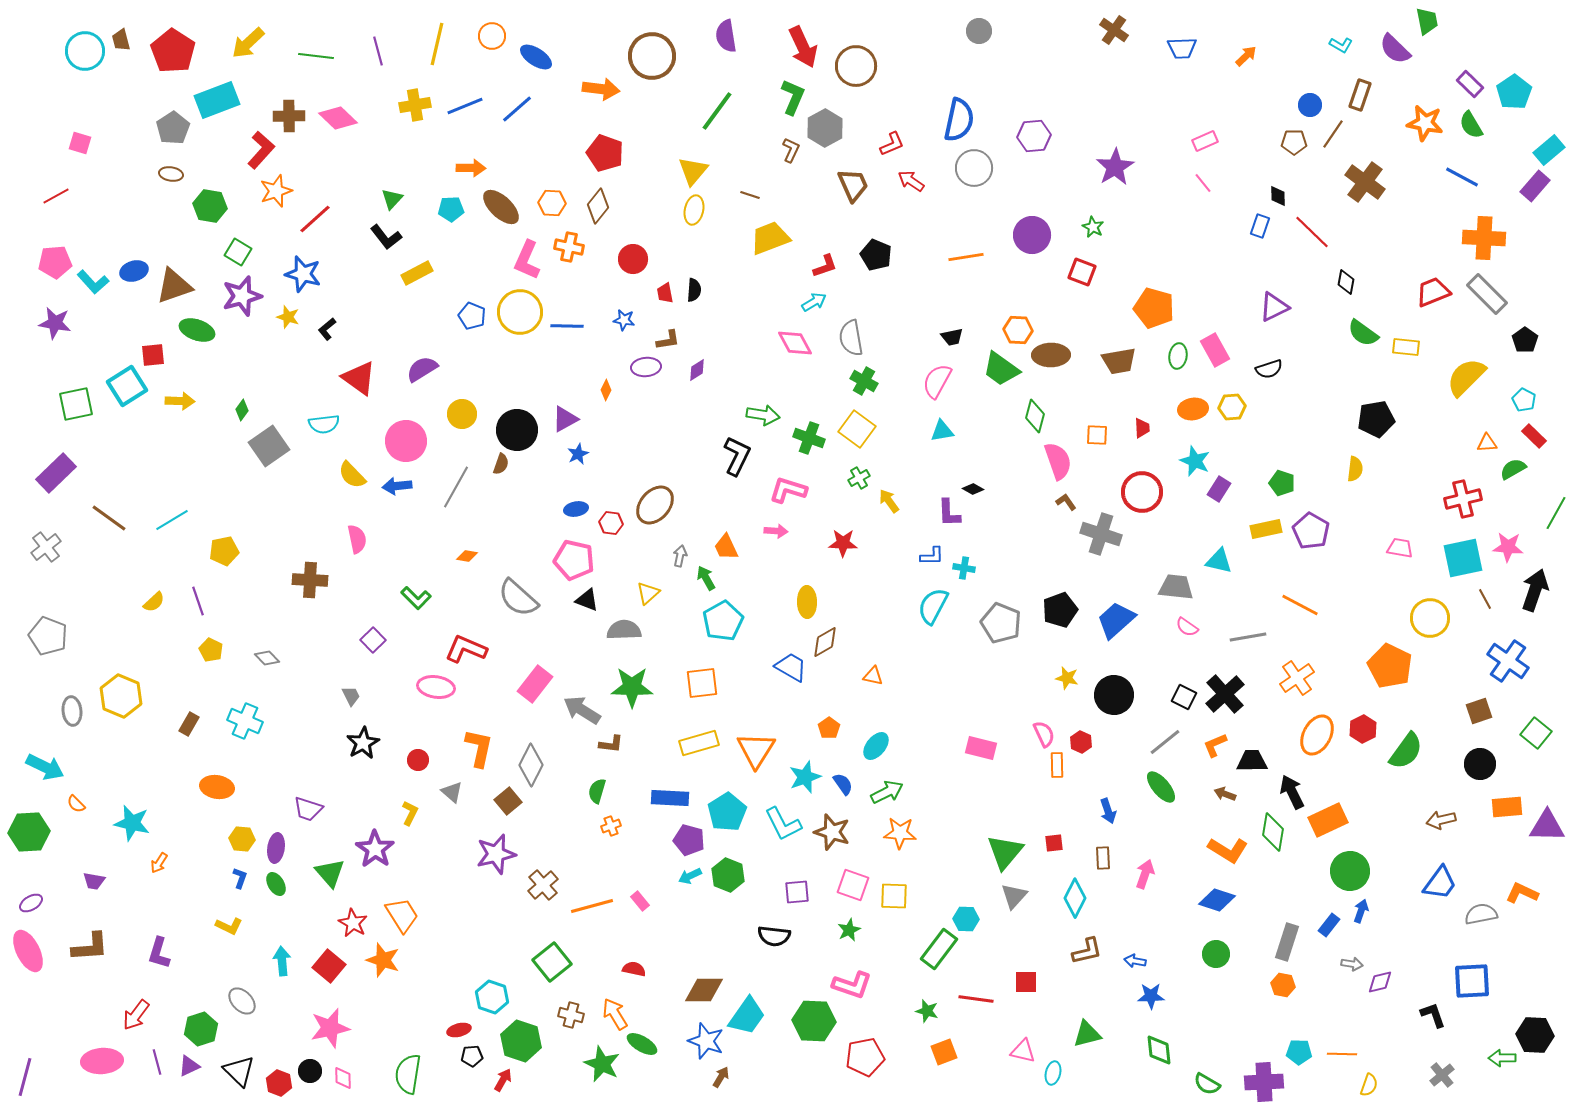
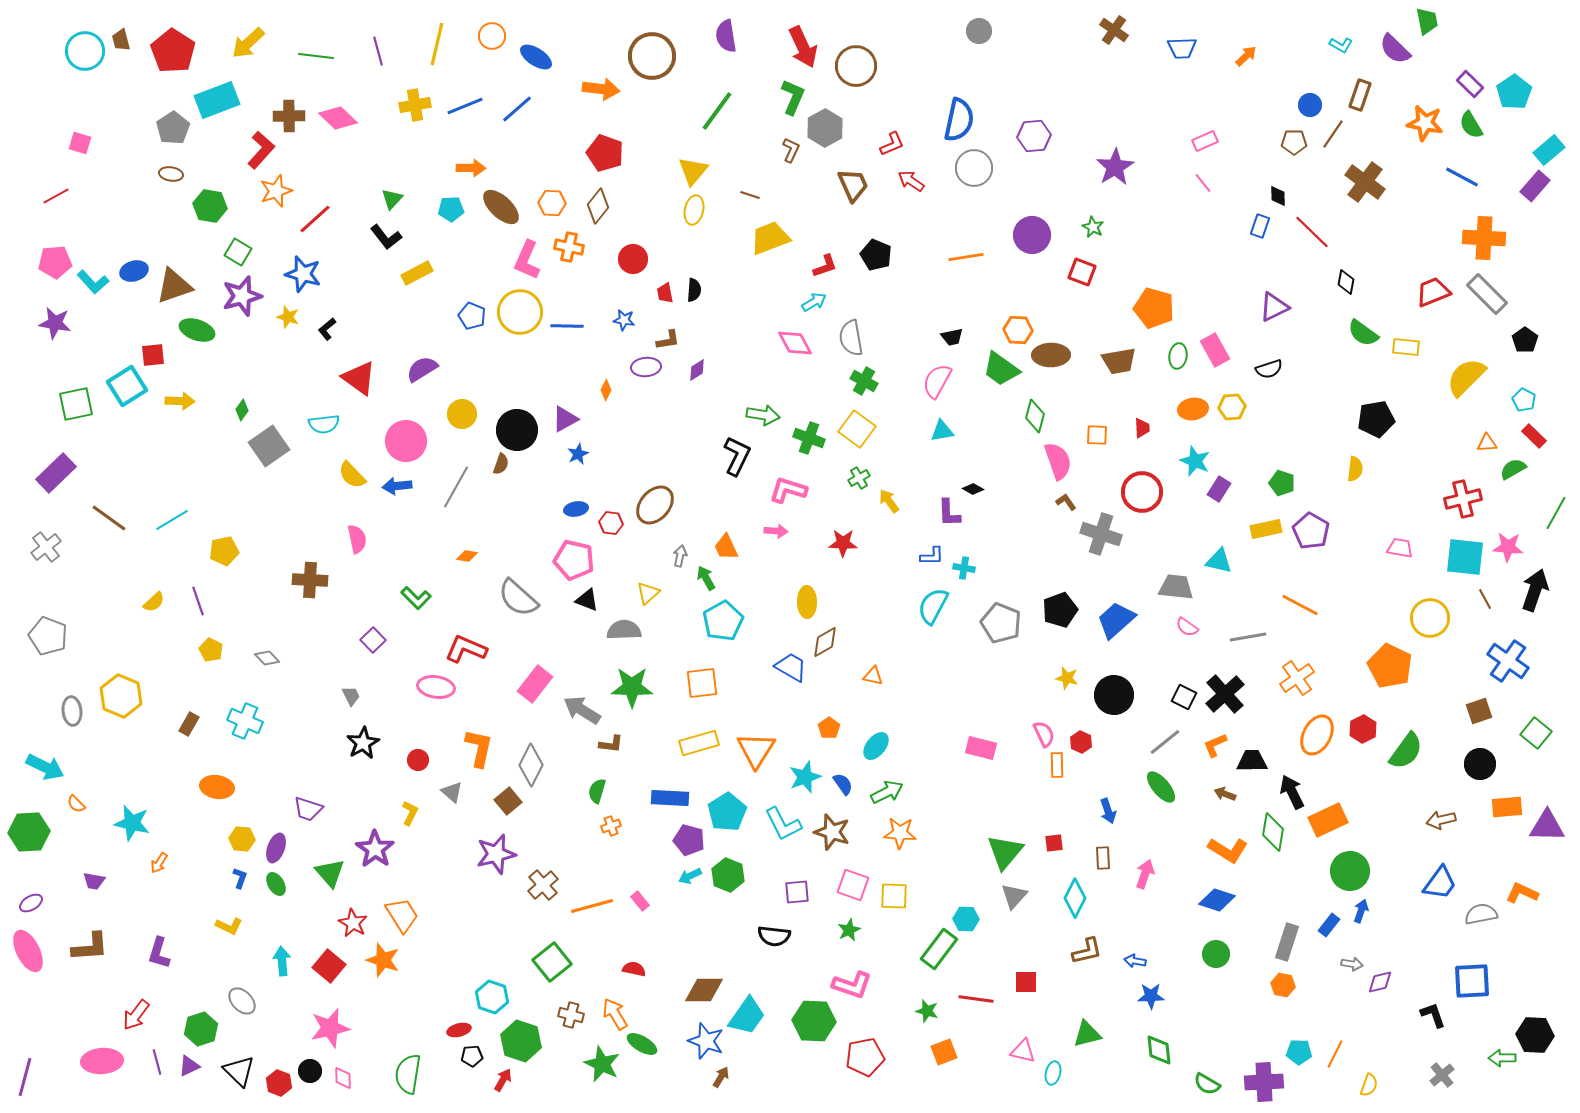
cyan square at (1463, 558): moved 2 px right, 1 px up; rotated 18 degrees clockwise
purple ellipse at (276, 848): rotated 12 degrees clockwise
orange line at (1342, 1054): moved 7 px left; rotated 64 degrees counterclockwise
